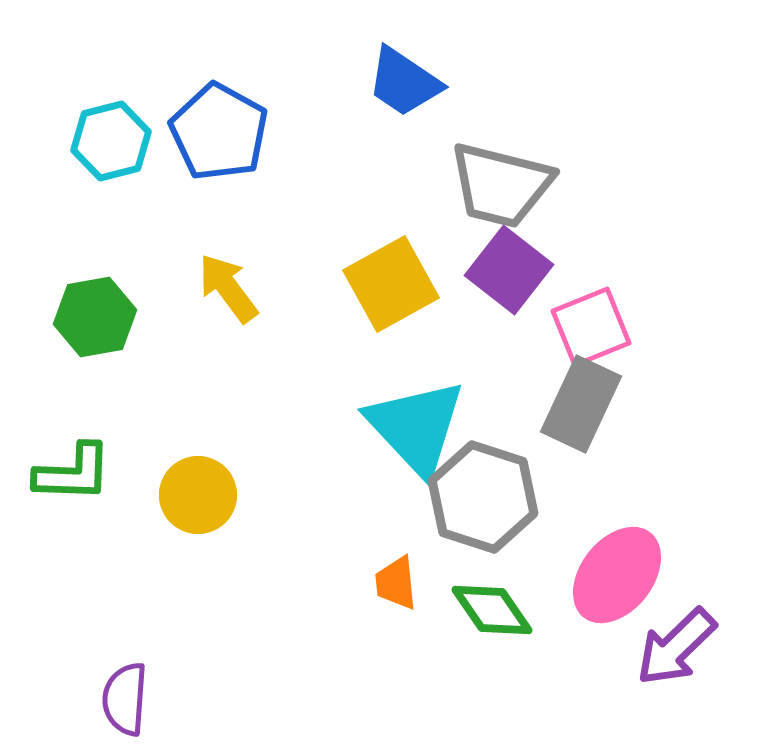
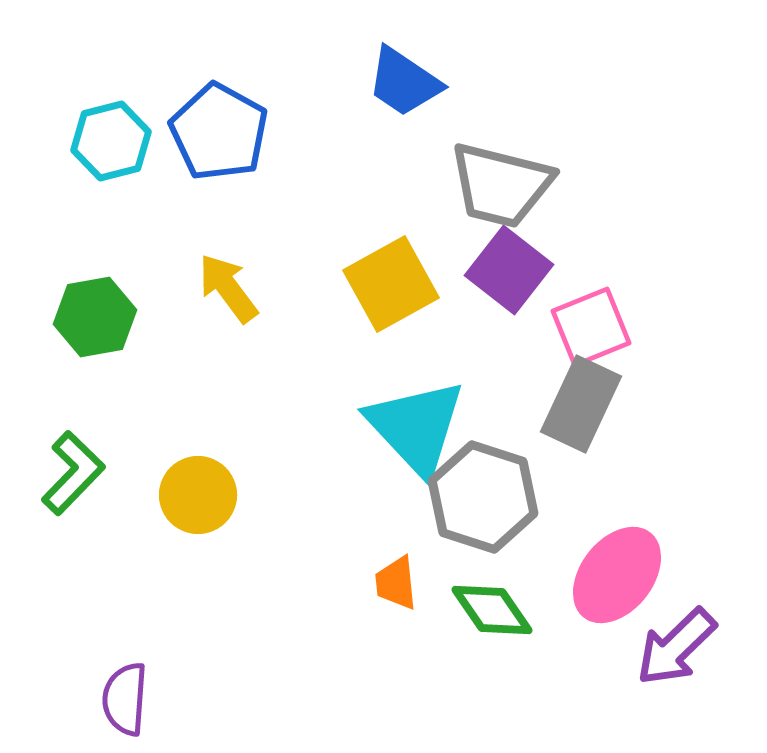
green L-shape: rotated 48 degrees counterclockwise
